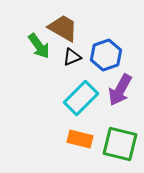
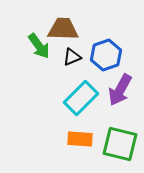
brown trapezoid: moved 1 px down; rotated 28 degrees counterclockwise
orange rectangle: rotated 10 degrees counterclockwise
